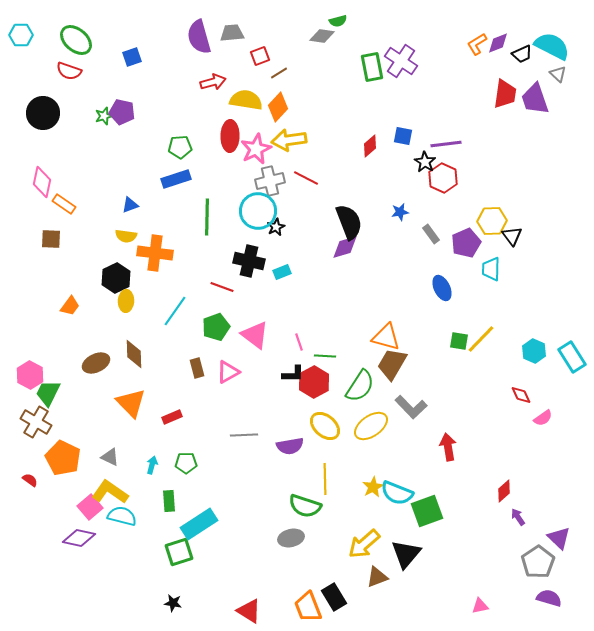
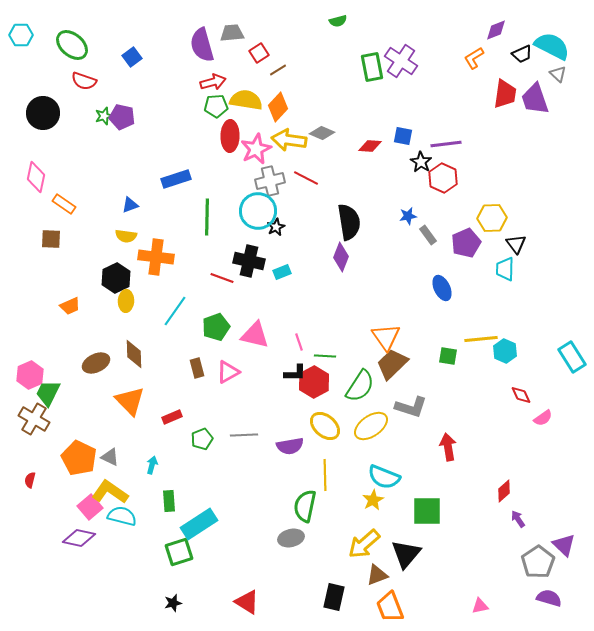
gray diamond at (322, 36): moved 97 px down; rotated 15 degrees clockwise
purple semicircle at (199, 37): moved 3 px right, 8 px down
green ellipse at (76, 40): moved 4 px left, 5 px down
purple diamond at (498, 43): moved 2 px left, 13 px up
orange L-shape at (477, 44): moved 3 px left, 14 px down
red square at (260, 56): moved 1 px left, 3 px up; rotated 12 degrees counterclockwise
blue square at (132, 57): rotated 18 degrees counterclockwise
red semicircle at (69, 71): moved 15 px right, 10 px down
brown line at (279, 73): moved 1 px left, 3 px up
purple pentagon at (122, 112): moved 5 px down
yellow arrow at (289, 140): rotated 16 degrees clockwise
red diamond at (370, 146): rotated 45 degrees clockwise
green pentagon at (180, 147): moved 36 px right, 41 px up
black star at (425, 162): moved 4 px left
pink diamond at (42, 182): moved 6 px left, 5 px up
blue star at (400, 212): moved 8 px right, 4 px down
yellow hexagon at (492, 221): moved 3 px up
black semicircle at (349, 222): rotated 12 degrees clockwise
gray rectangle at (431, 234): moved 3 px left, 1 px down
black triangle at (512, 236): moved 4 px right, 8 px down
purple diamond at (345, 247): moved 4 px left, 10 px down; rotated 52 degrees counterclockwise
orange cross at (155, 253): moved 1 px right, 4 px down
cyan trapezoid at (491, 269): moved 14 px right
red line at (222, 287): moved 9 px up
orange trapezoid at (70, 306): rotated 30 degrees clockwise
pink triangle at (255, 335): rotated 24 degrees counterclockwise
orange triangle at (386, 337): rotated 40 degrees clockwise
yellow line at (481, 339): rotated 40 degrees clockwise
green square at (459, 341): moved 11 px left, 15 px down
cyan hexagon at (534, 351): moved 29 px left
brown trapezoid at (392, 364): rotated 16 degrees clockwise
black L-shape at (293, 374): moved 2 px right, 1 px up
pink hexagon at (30, 375): rotated 8 degrees clockwise
orange triangle at (131, 403): moved 1 px left, 2 px up
gray L-shape at (411, 407): rotated 28 degrees counterclockwise
brown cross at (36, 422): moved 2 px left, 3 px up
orange pentagon at (63, 458): moved 16 px right
green pentagon at (186, 463): moved 16 px right, 24 px up; rotated 20 degrees counterclockwise
yellow line at (325, 479): moved 4 px up
red semicircle at (30, 480): rotated 112 degrees counterclockwise
yellow star at (373, 487): moved 13 px down
cyan semicircle at (397, 493): moved 13 px left, 16 px up
green semicircle at (305, 506): rotated 84 degrees clockwise
green square at (427, 511): rotated 20 degrees clockwise
purple arrow at (518, 517): moved 2 px down
purple triangle at (559, 538): moved 5 px right, 7 px down
brown triangle at (377, 577): moved 2 px up
black rectangle at (334, 597): rotated 44 degrees clockwise
black star at (173, 603): rotated 24 degrees counterclockwise
orange trapezoid at (308, 607): moved 82 px right
red triangle at (249, 611): moved 2 px left, 9 px up
